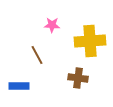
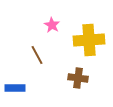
pink star: rotated 28 degrees clockwise
yellow cross: moved 1 px left, 1 px up
blue rectangle: moved 4 px left, 2 px down
